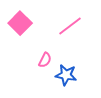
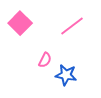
pink line: moved 2 px right
